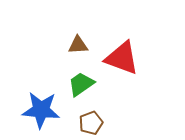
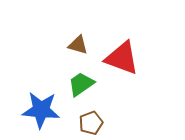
brown triangle: rotated 20 degrees clockwise
